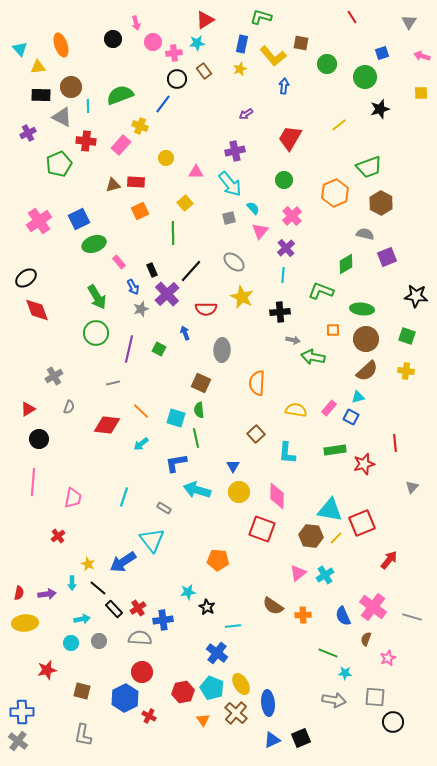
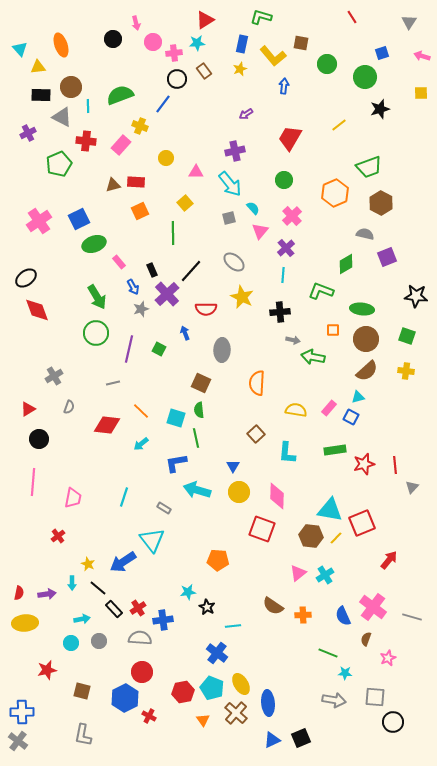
red line at (395, 443): moved 22 px down
